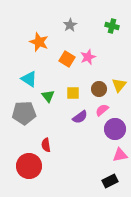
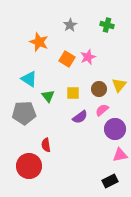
green cross: moved 5 px left, 1 px up
